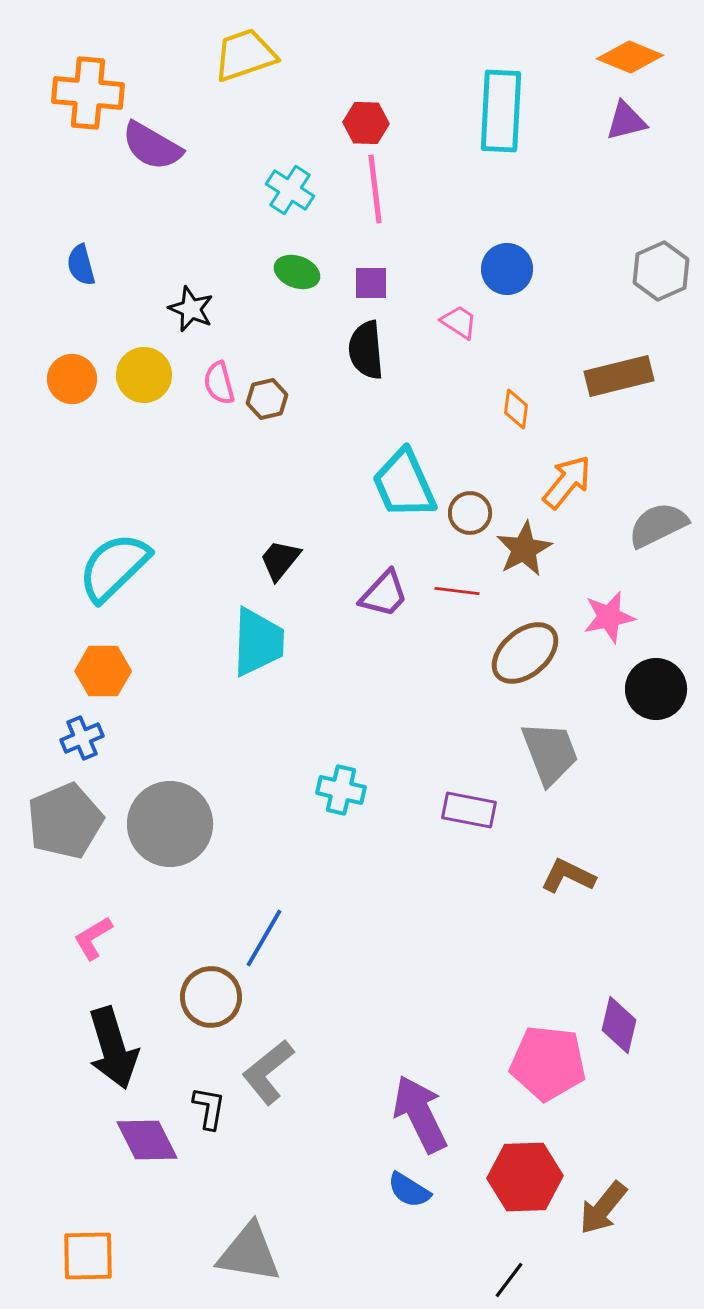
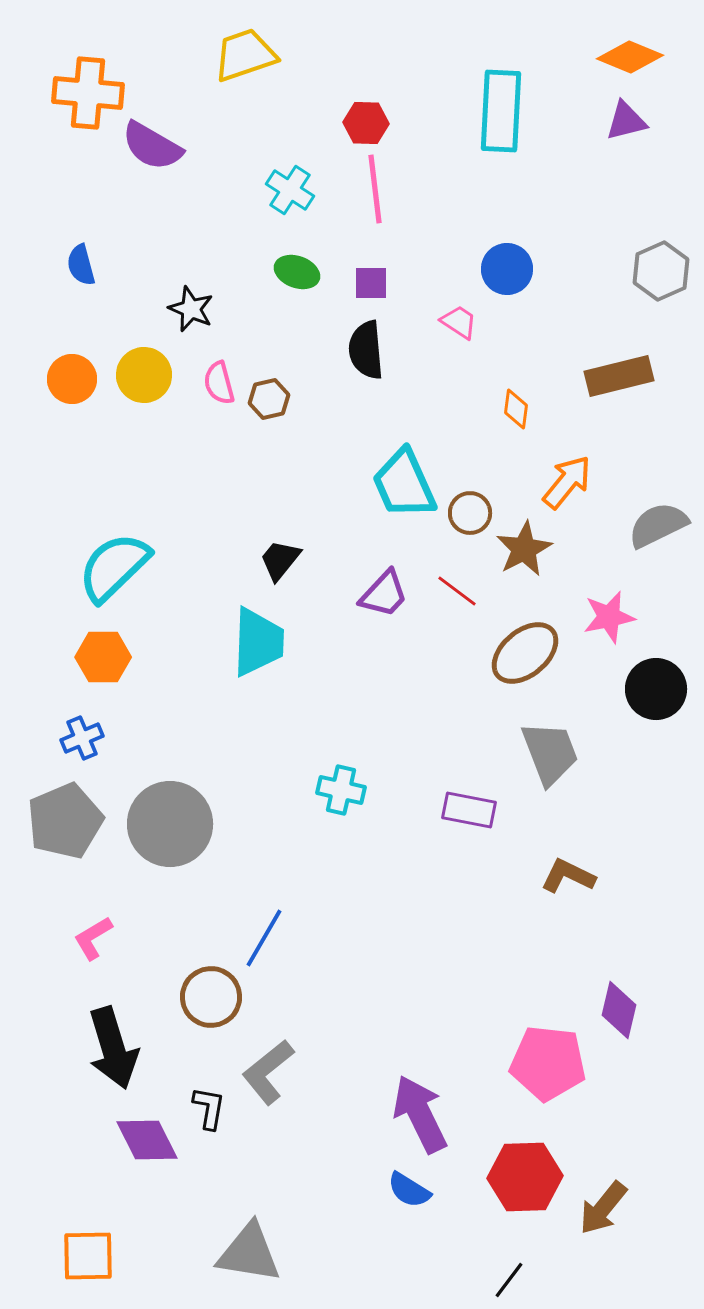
brown hexagon at (267, 399): moved 2 px right
red line at (457, 591): rotated 30 degrees clockwise
orange hexagon at (103, 671): moved 14 px up
purple diamond at (619, 1025): moved 15 px up
